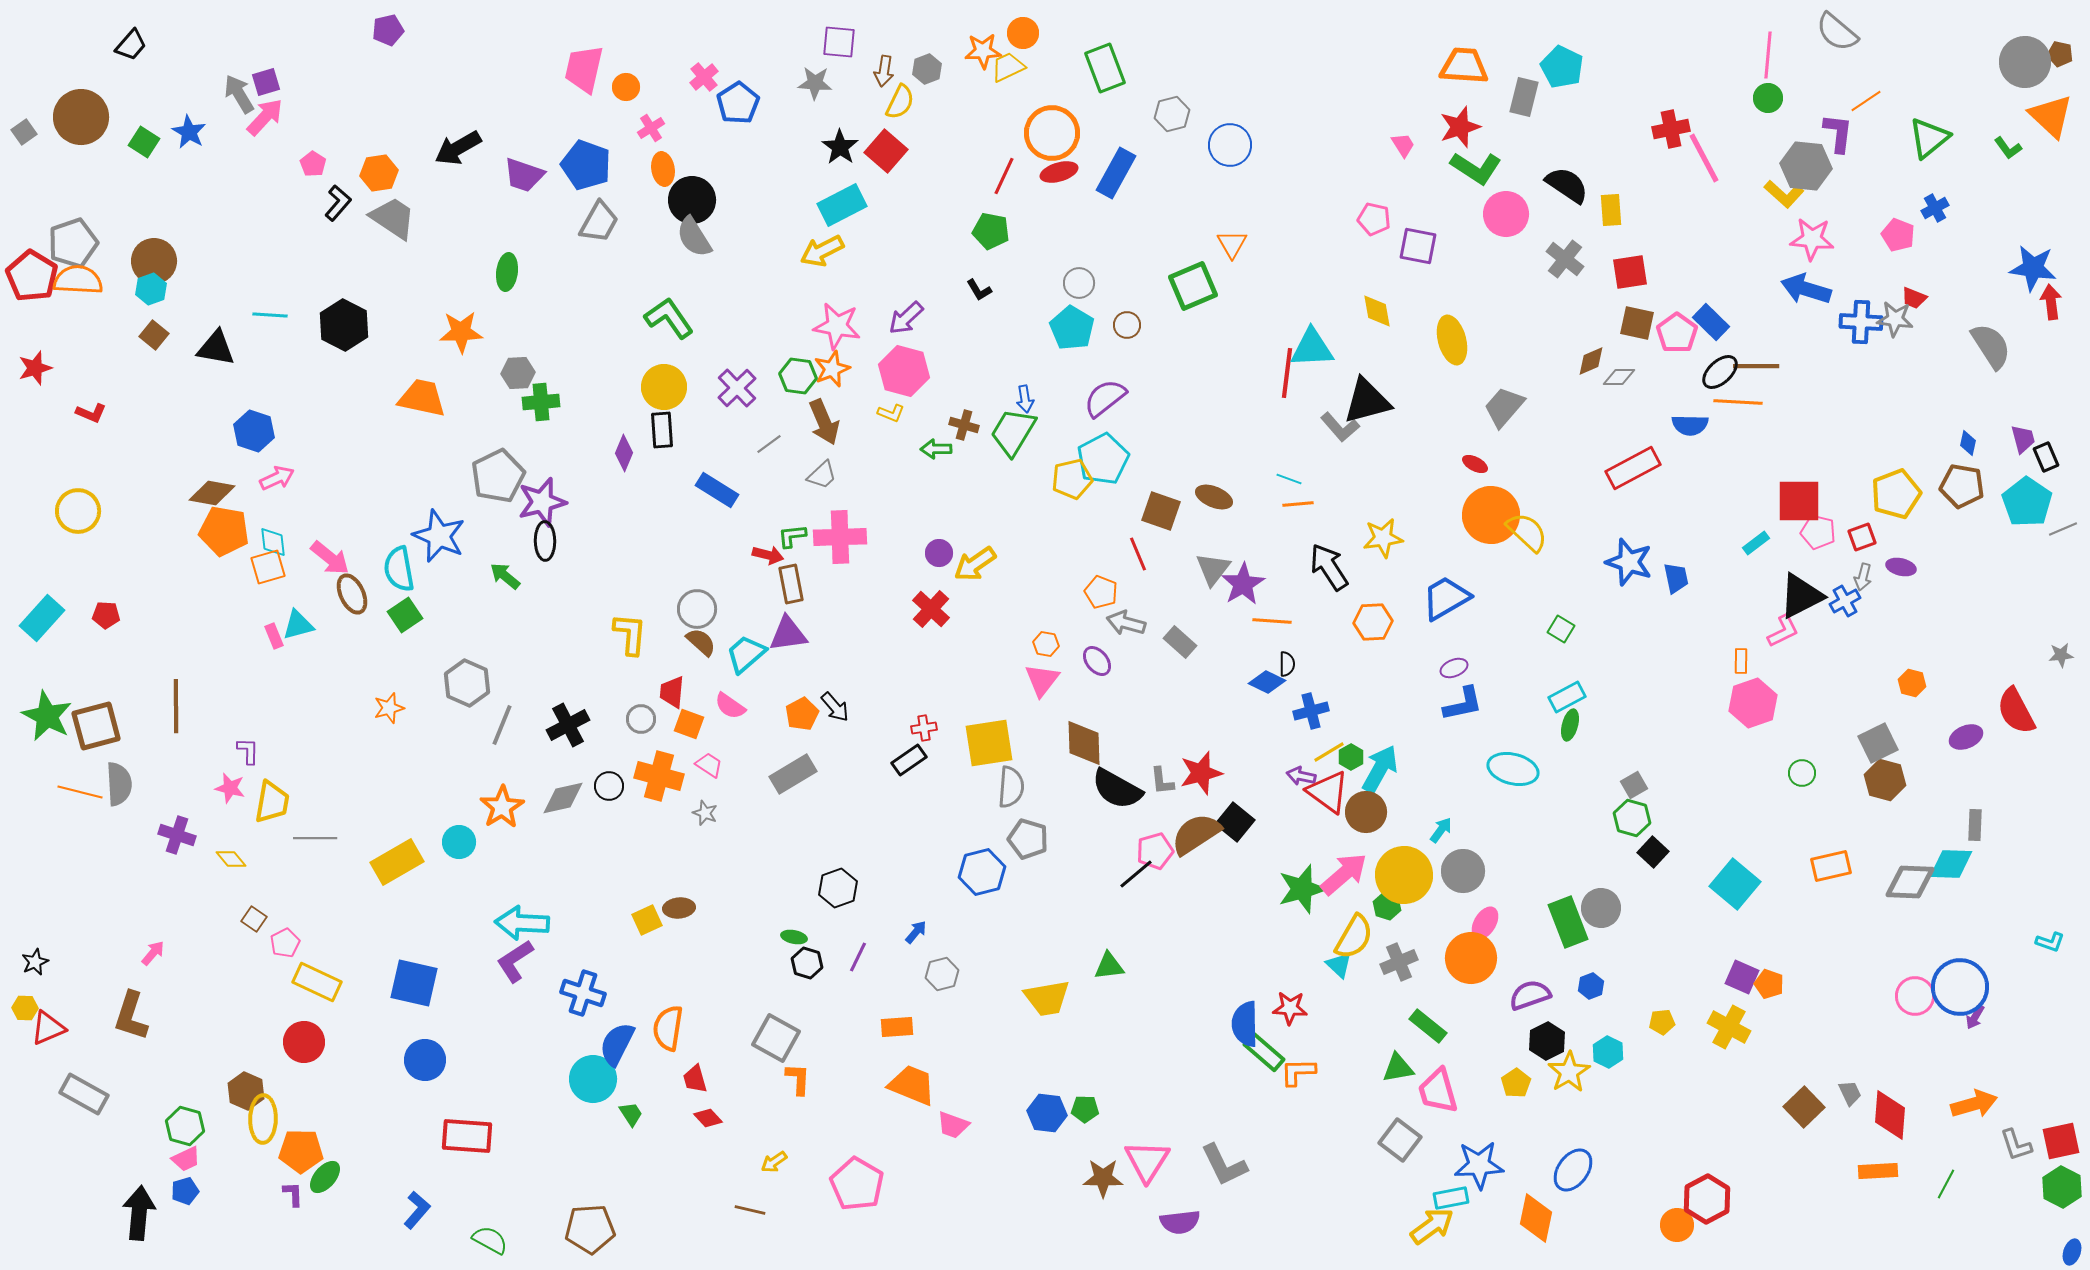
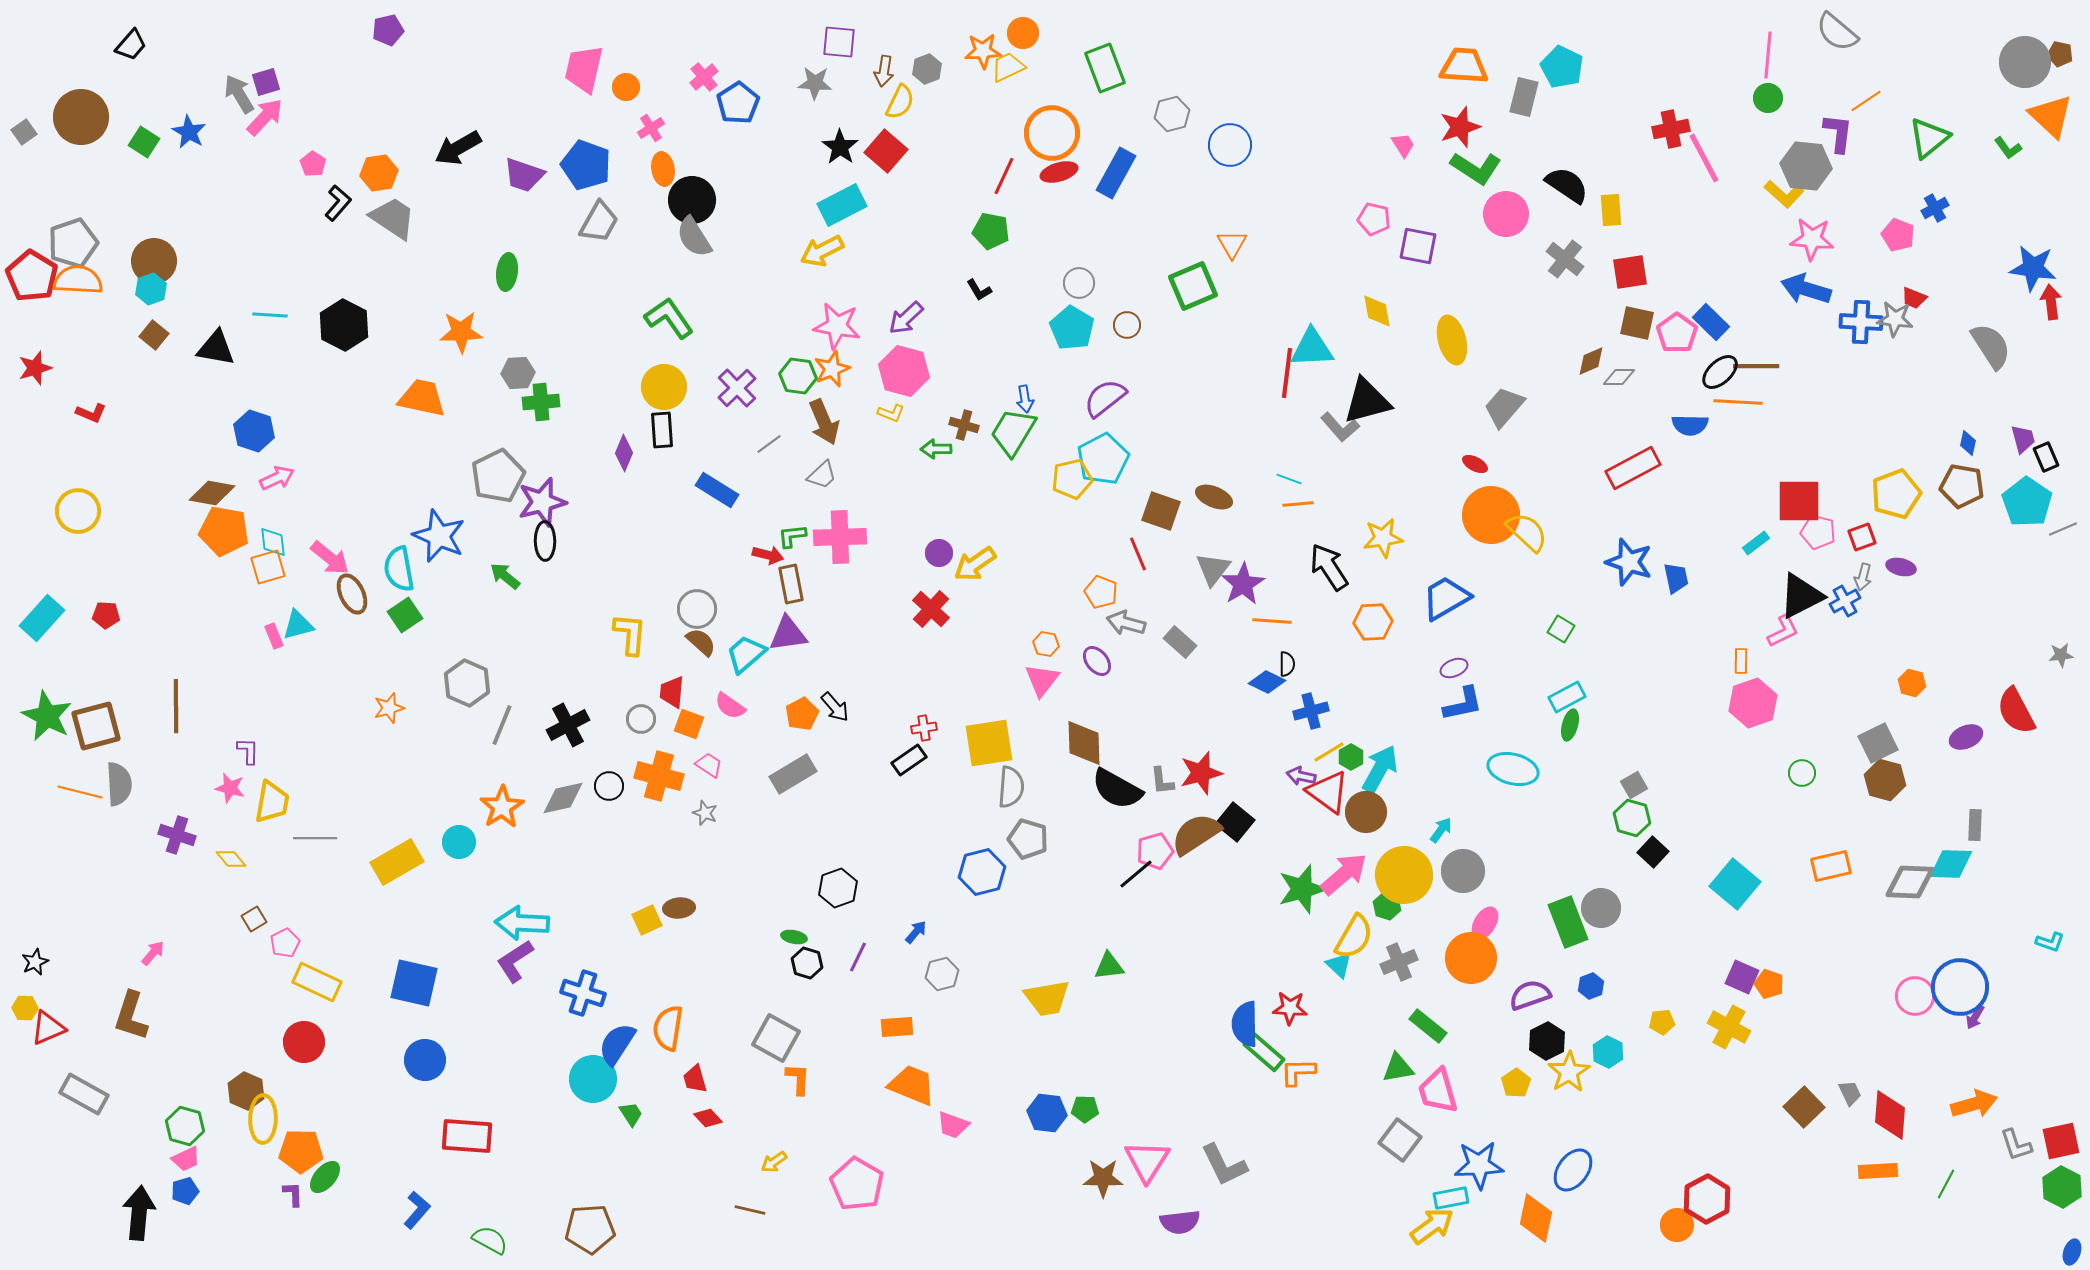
brown square at (254, 919): rotated 25 degrees clockwise
blue semicircle at (617, 1044): rotated 6 degrees clockwise
